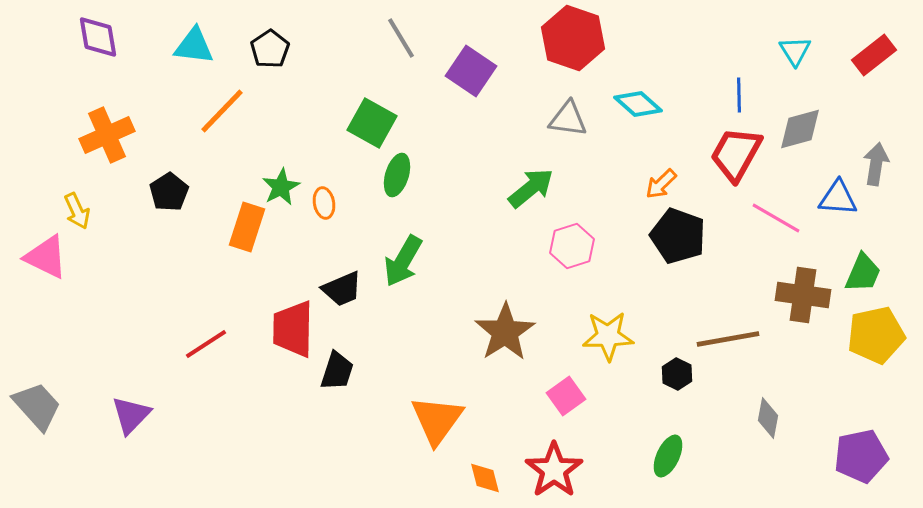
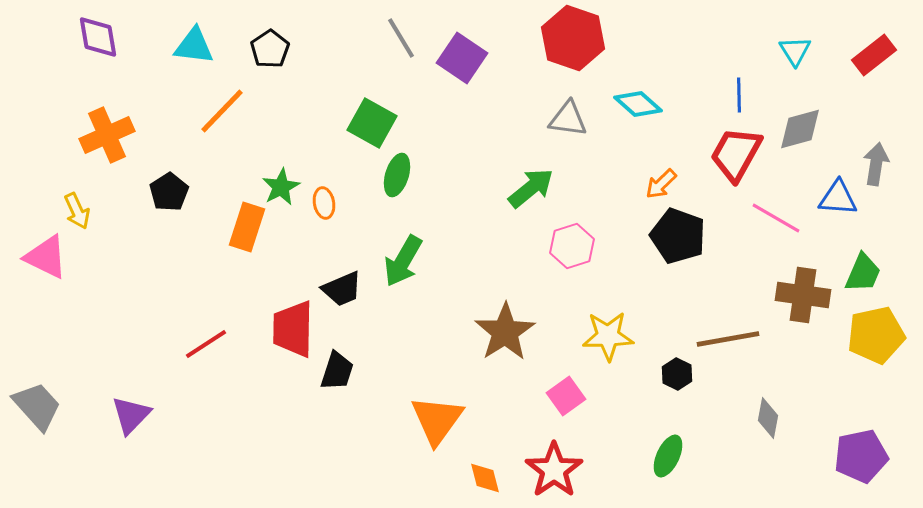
purple square at (471, 71): moved 9 px left, 13 px up
